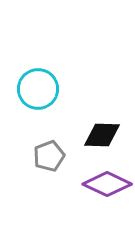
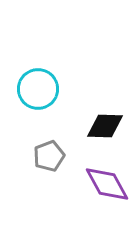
black diamond: moved 3 px right, 9 px up
purple diamond: rotated 36 degrees clockwise
